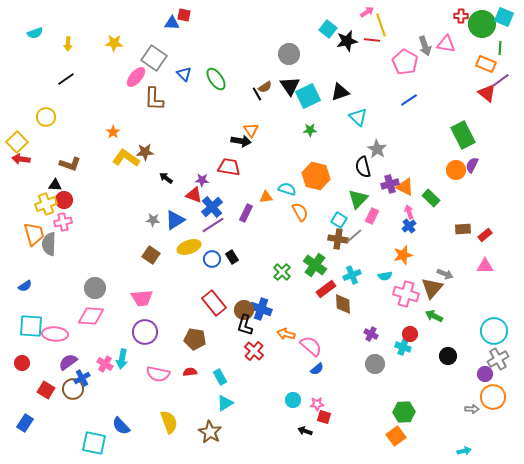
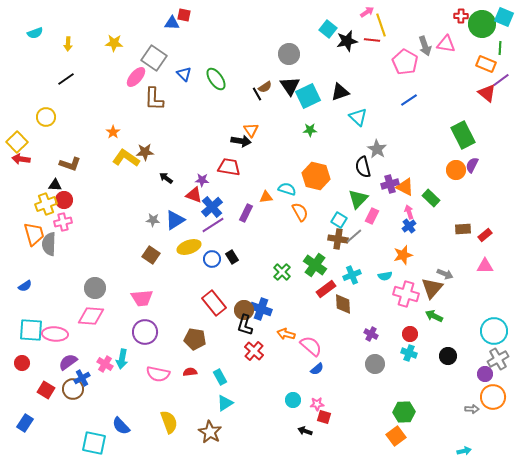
cyan square at (31, 326): moved 4 px down
cyan cross at (403, 347): moved 6 px right, 6 px down
